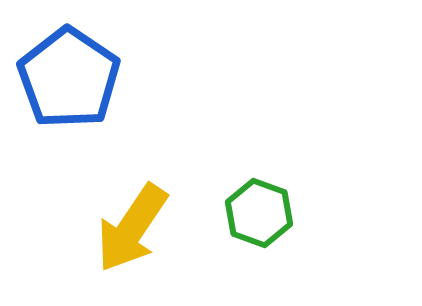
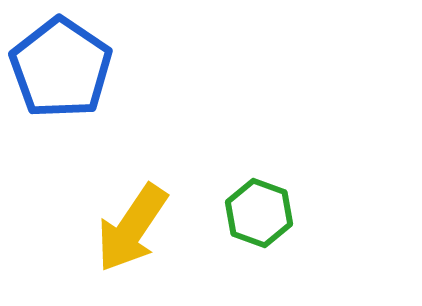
blue pentagon: moved 8 px left, 10 px up
